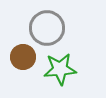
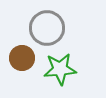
brown circle: moved 1 px left, 1 px down
